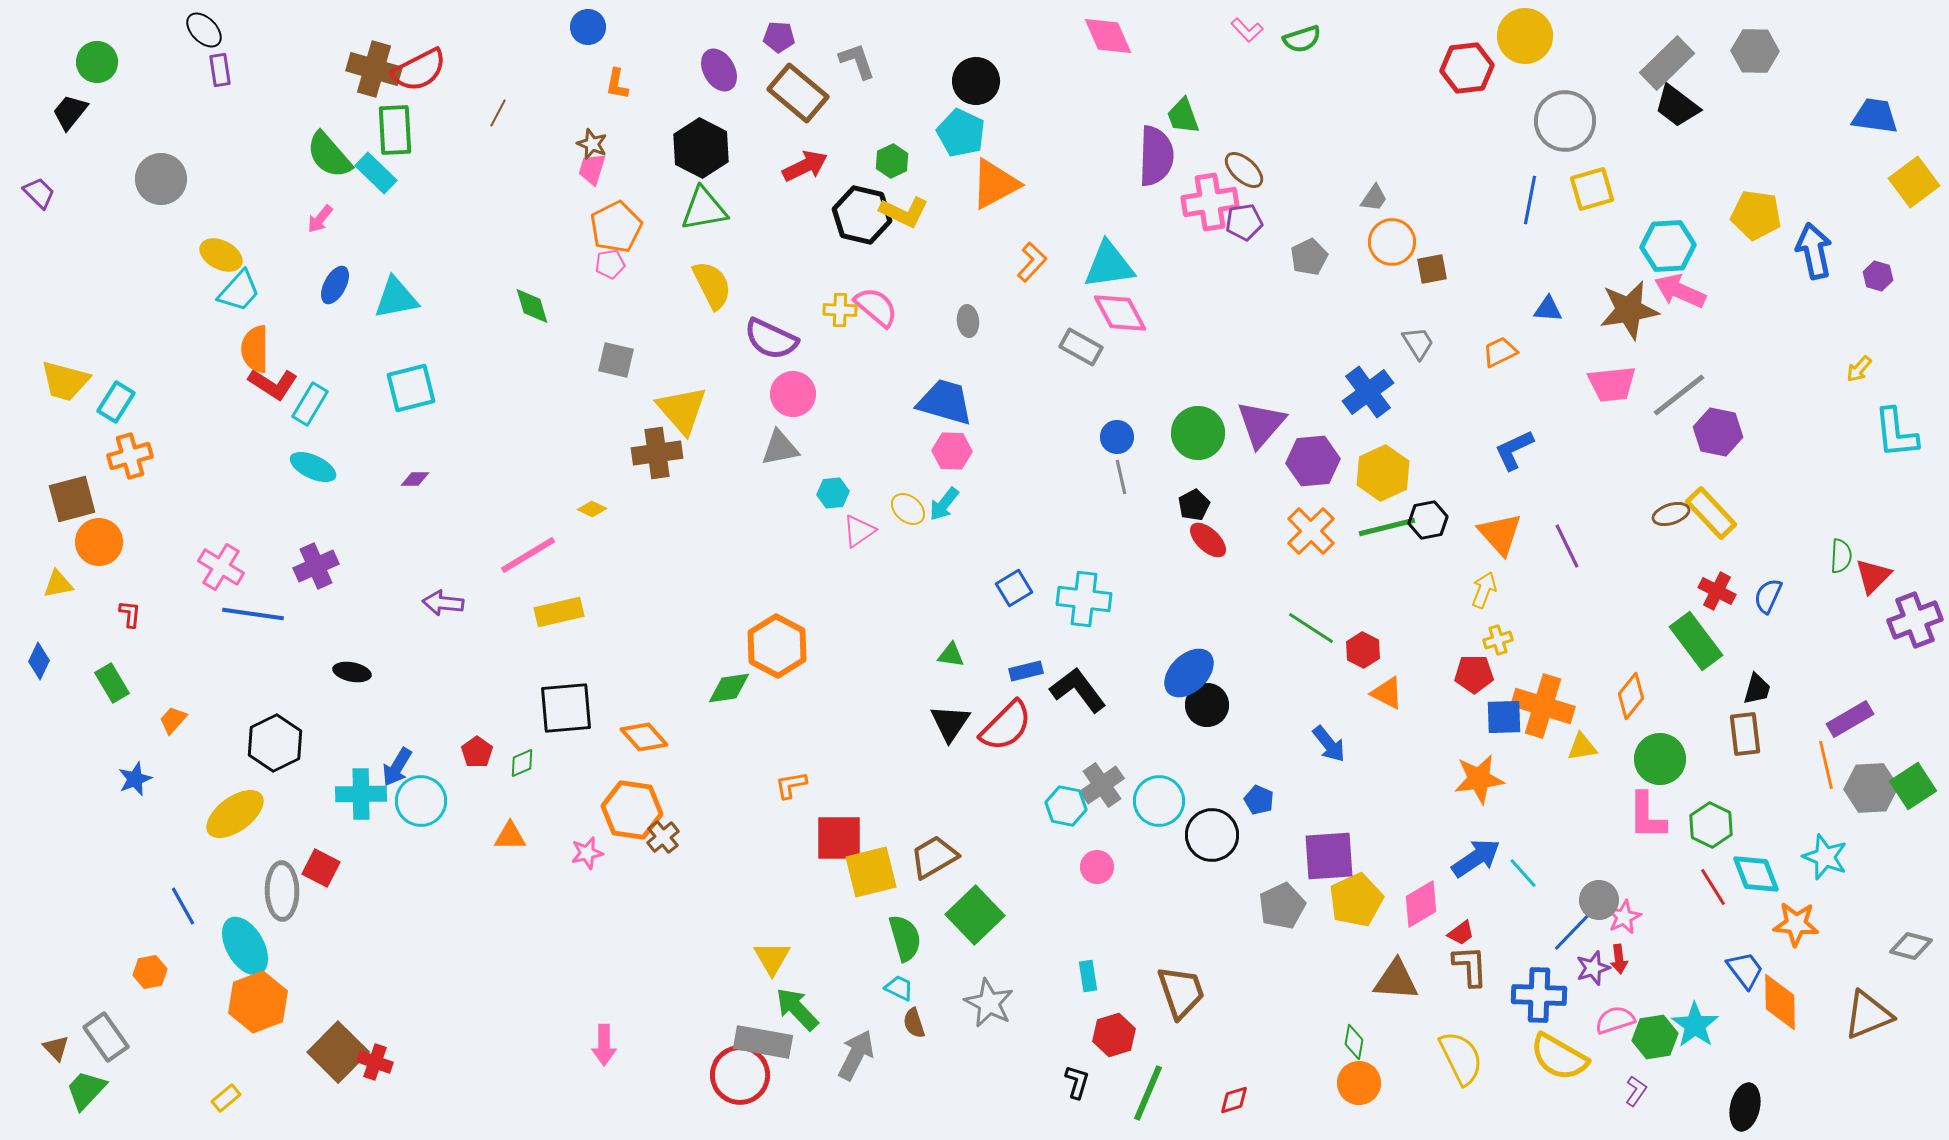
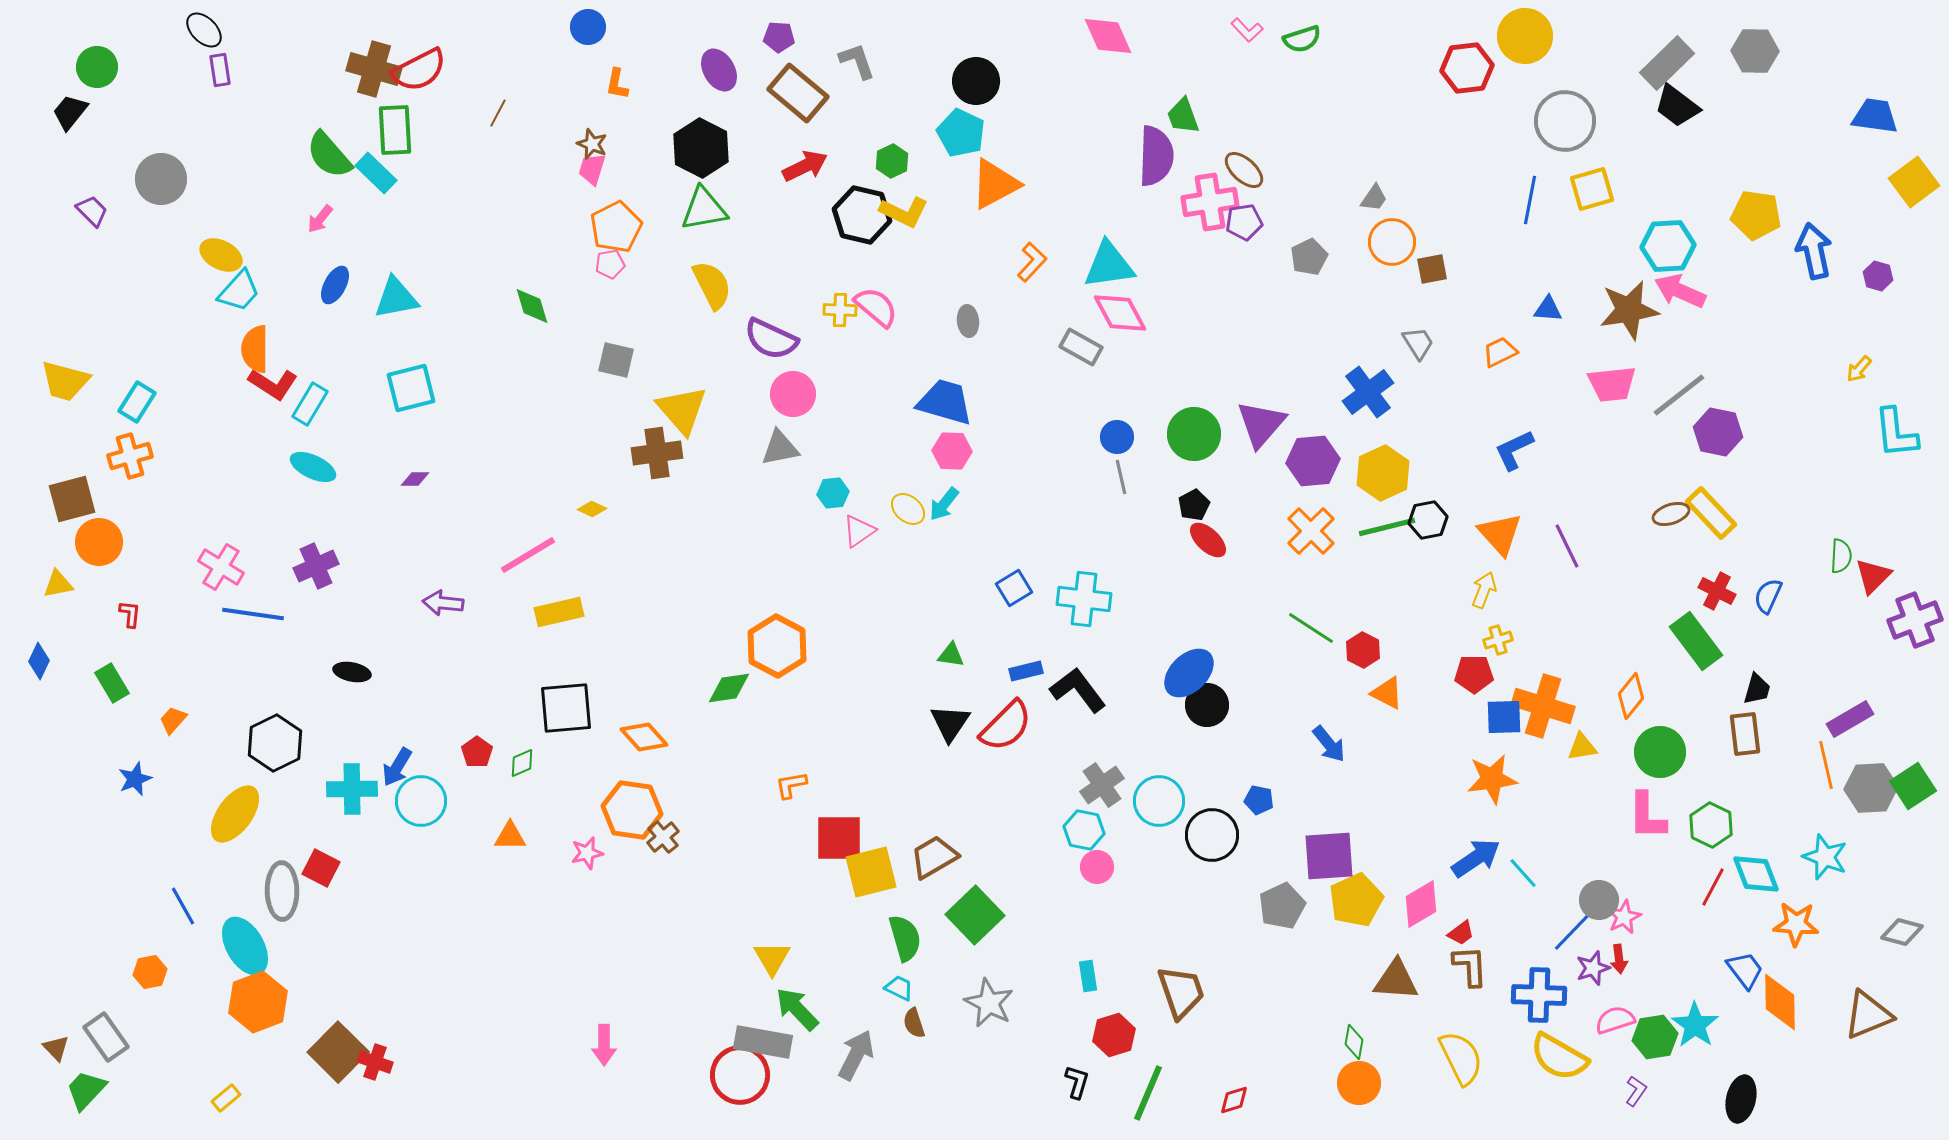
green circle at (97, 62): moved 5 px down
purple trapezoid at (39, 193): moved 53 px right, 18 px down
cyan rectangle at (116, 402): moved 21 px right
green circle at (1198, 433): moved 4 px left, 1 px down
green circle at (1660, 759): moved 7 px up
orange star at (1479, 779): moved 13 px right
cyan cross at (361, 794): moved 9 px left, 5 px up
blue pentagon at (1259, 800): rotated 12 degrees counterclockwise
cyan hexagon at (1066, 806): moved 18 px right, 24 px down
yellow ellipse at (235, 814): rotated 18 degrees counterclockwise
red line at (1713, 887): rotated 60 degrees clockwise
gray diamond at (1911, 946): moved 9 px left, 14 px up
black ellipse at (1745, 1107): moved 4 px left, 8 px up
